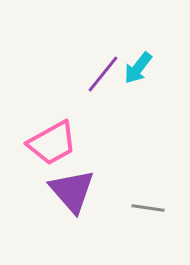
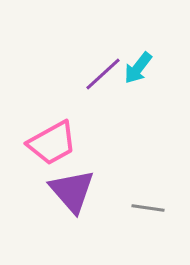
purple line: rotated 9 degrees clockwise
